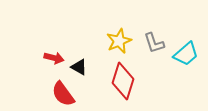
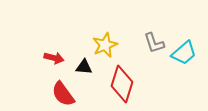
yellow star: moved 14 px left, 4 px down
cyan trapezoid: moved 2 px left, 1 px up
black triangle: moved 5 px right; rotated 24 degrees counterclockwise
red diamond: moved 1 px left, 3 px down
